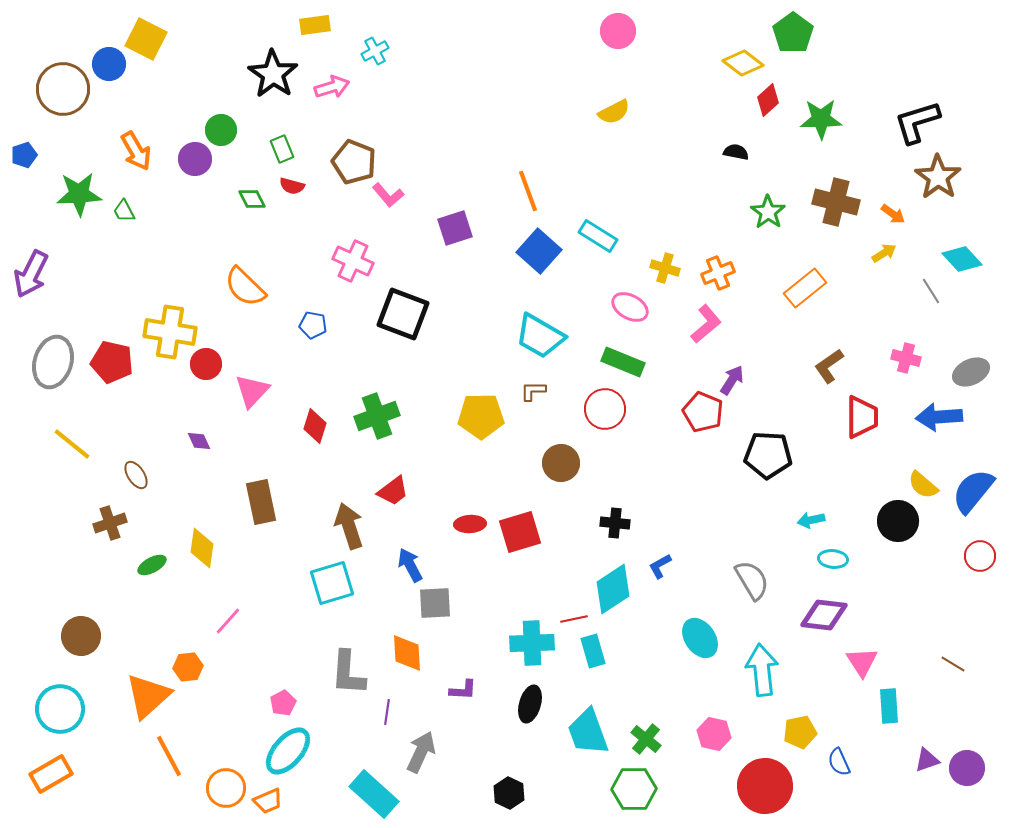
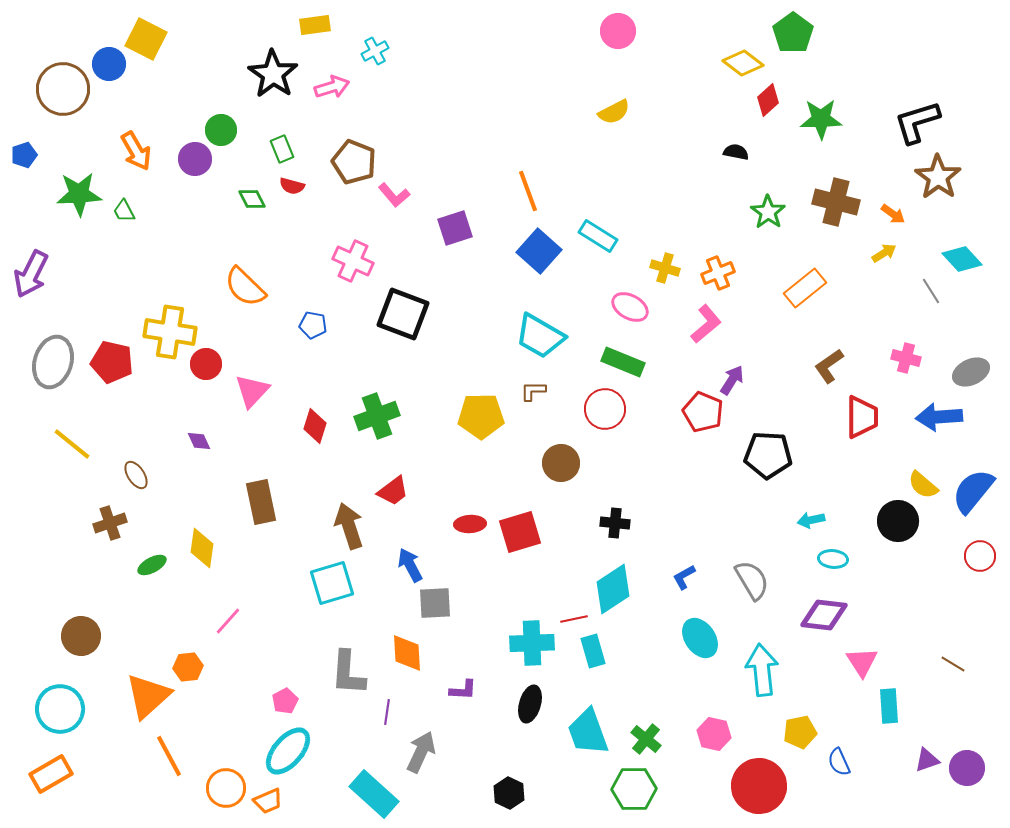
pink L-shape at (388, 195): moved 6 px right
blue L-shape at (660, 566): moved 24 px right, 11 px down
pink pentagon at (283, 703): moved 2 px right, 2 px up
red circle at (765, 786): moved 6 px left
